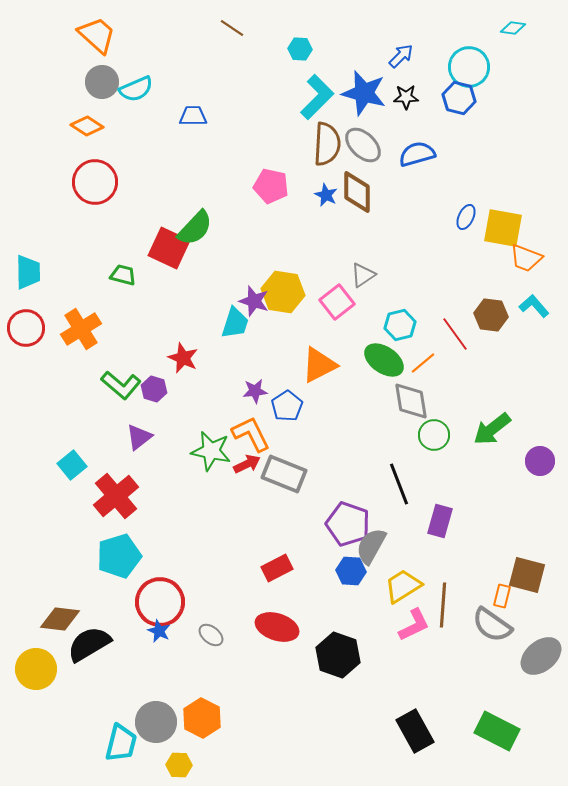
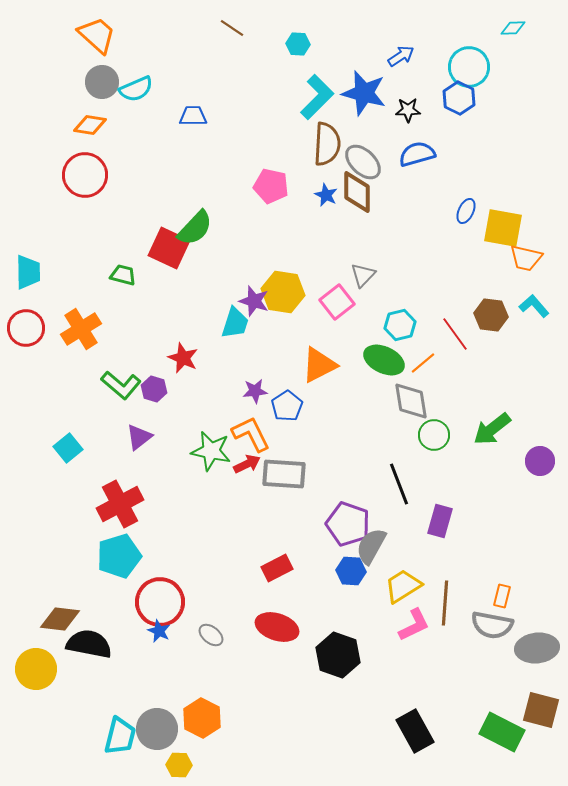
cyan diamond at (513, 28): rotated 10 degrees counterclockwise
cyan hexagon at (300, 49): moved 2 px left, 5 px up
blue arrow at (401, 56): rotated 12 degrees clockwise
black star at (406, 97): moved 2 px right, 13 px down
blue hexagon at (459, 98): rotated 12 degrees clockwise
orange diamond at (87, 126): moved 3 px right, 1 px up; rotated 24 degrees counterclockwise
gray ellipse at (363, 145): moved 17 px down
red circle at (95, 182): moved 10 px left, 7 px up
blue ellipse at (466, 217): moved 6 px up
orange trapezoid at (526, 258): rotated 8 degrees counterclockwise
gray triangle at (363, 275): rotated 12 degrees counterclockwise
green ellipse at (384, 360): rotated 9 degrees counterclockwise
cyan square at (72, 465): moved 4 px left, 17 px up
gray rectangle at (284, 474): rotated 18 degrees counterclockwise
red cross at (116, 496): moved 4 px right, 8 px down; rotated 12 degrees clockwise
brown square at (527, 575): moved 14 px right, 135 px down
brown line at (443, 605): moved 2 px right, 2 px up
gray semicircle at (492, 625): rotated 24 degrees counterclockwise
black semicircle at (89, 644): rotated 42 degrees clockwise
gray ellipse at (541, 656): moved 4 px left, 8 px up; rotated 33 degrees clockwise
gray circle at (156, 722): moved 1 px right, 7 px down
green rectangle at (497, 731): moved 5 px right, 1 px down
cyan trapezoid at (121, 743): moved 1 px left, 7 px up
